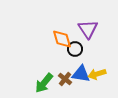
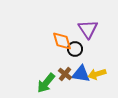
orange diamond: moved 2 px down
brown cross: moved 5 px up
green arrow: moved 2 px right
